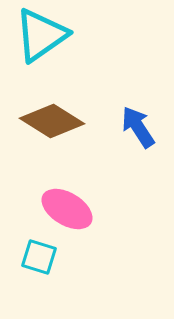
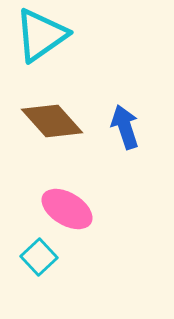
brown diamond: rotated 16 degrees clockwise
blue arrow: moved 13 px left; rotated 15 degrees clockwise
cyan square: rotated 30 degrees clockwise
